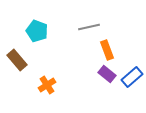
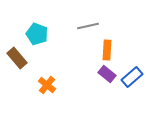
gray line: moved 1 px left, 1 px up
cyan pentagon: moved 3 px down
orange rectangle: rotated 24 degrees clockwise
brown rectangle: moved 2 px up
orange cross: rotated 18 degrees counterclockwise
